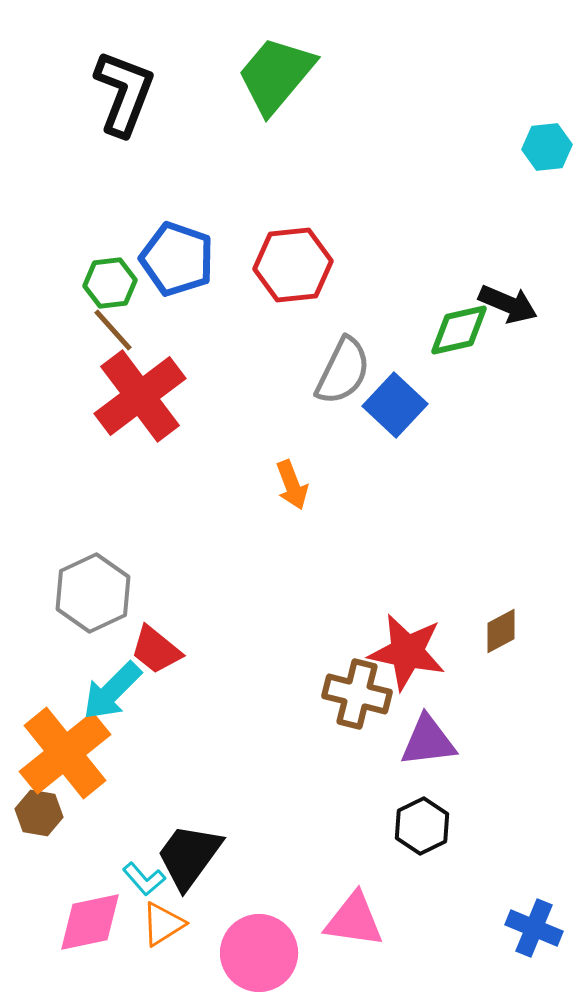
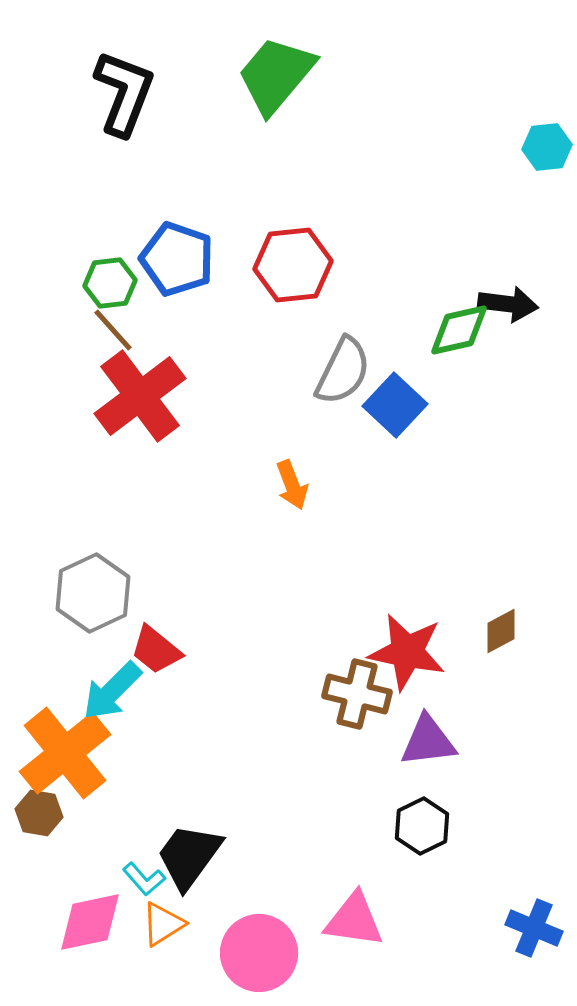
black arrow: rotated 16 degrees counterclockwise
